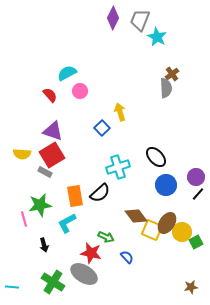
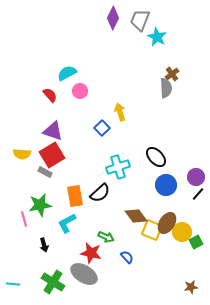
cyan line: moved 1 px right, 3 px up
